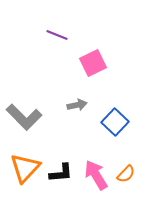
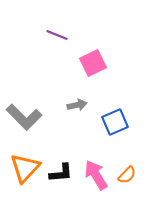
blue square: rotated 24 degrees clockwise
orange semicircle: moved 1 px right, 1 px down
